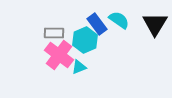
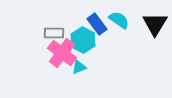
cyan hexagon: moved 2 px left; rotated 10 degrees counterclockwise
pink cross: moved 3 px right, 2 px up
